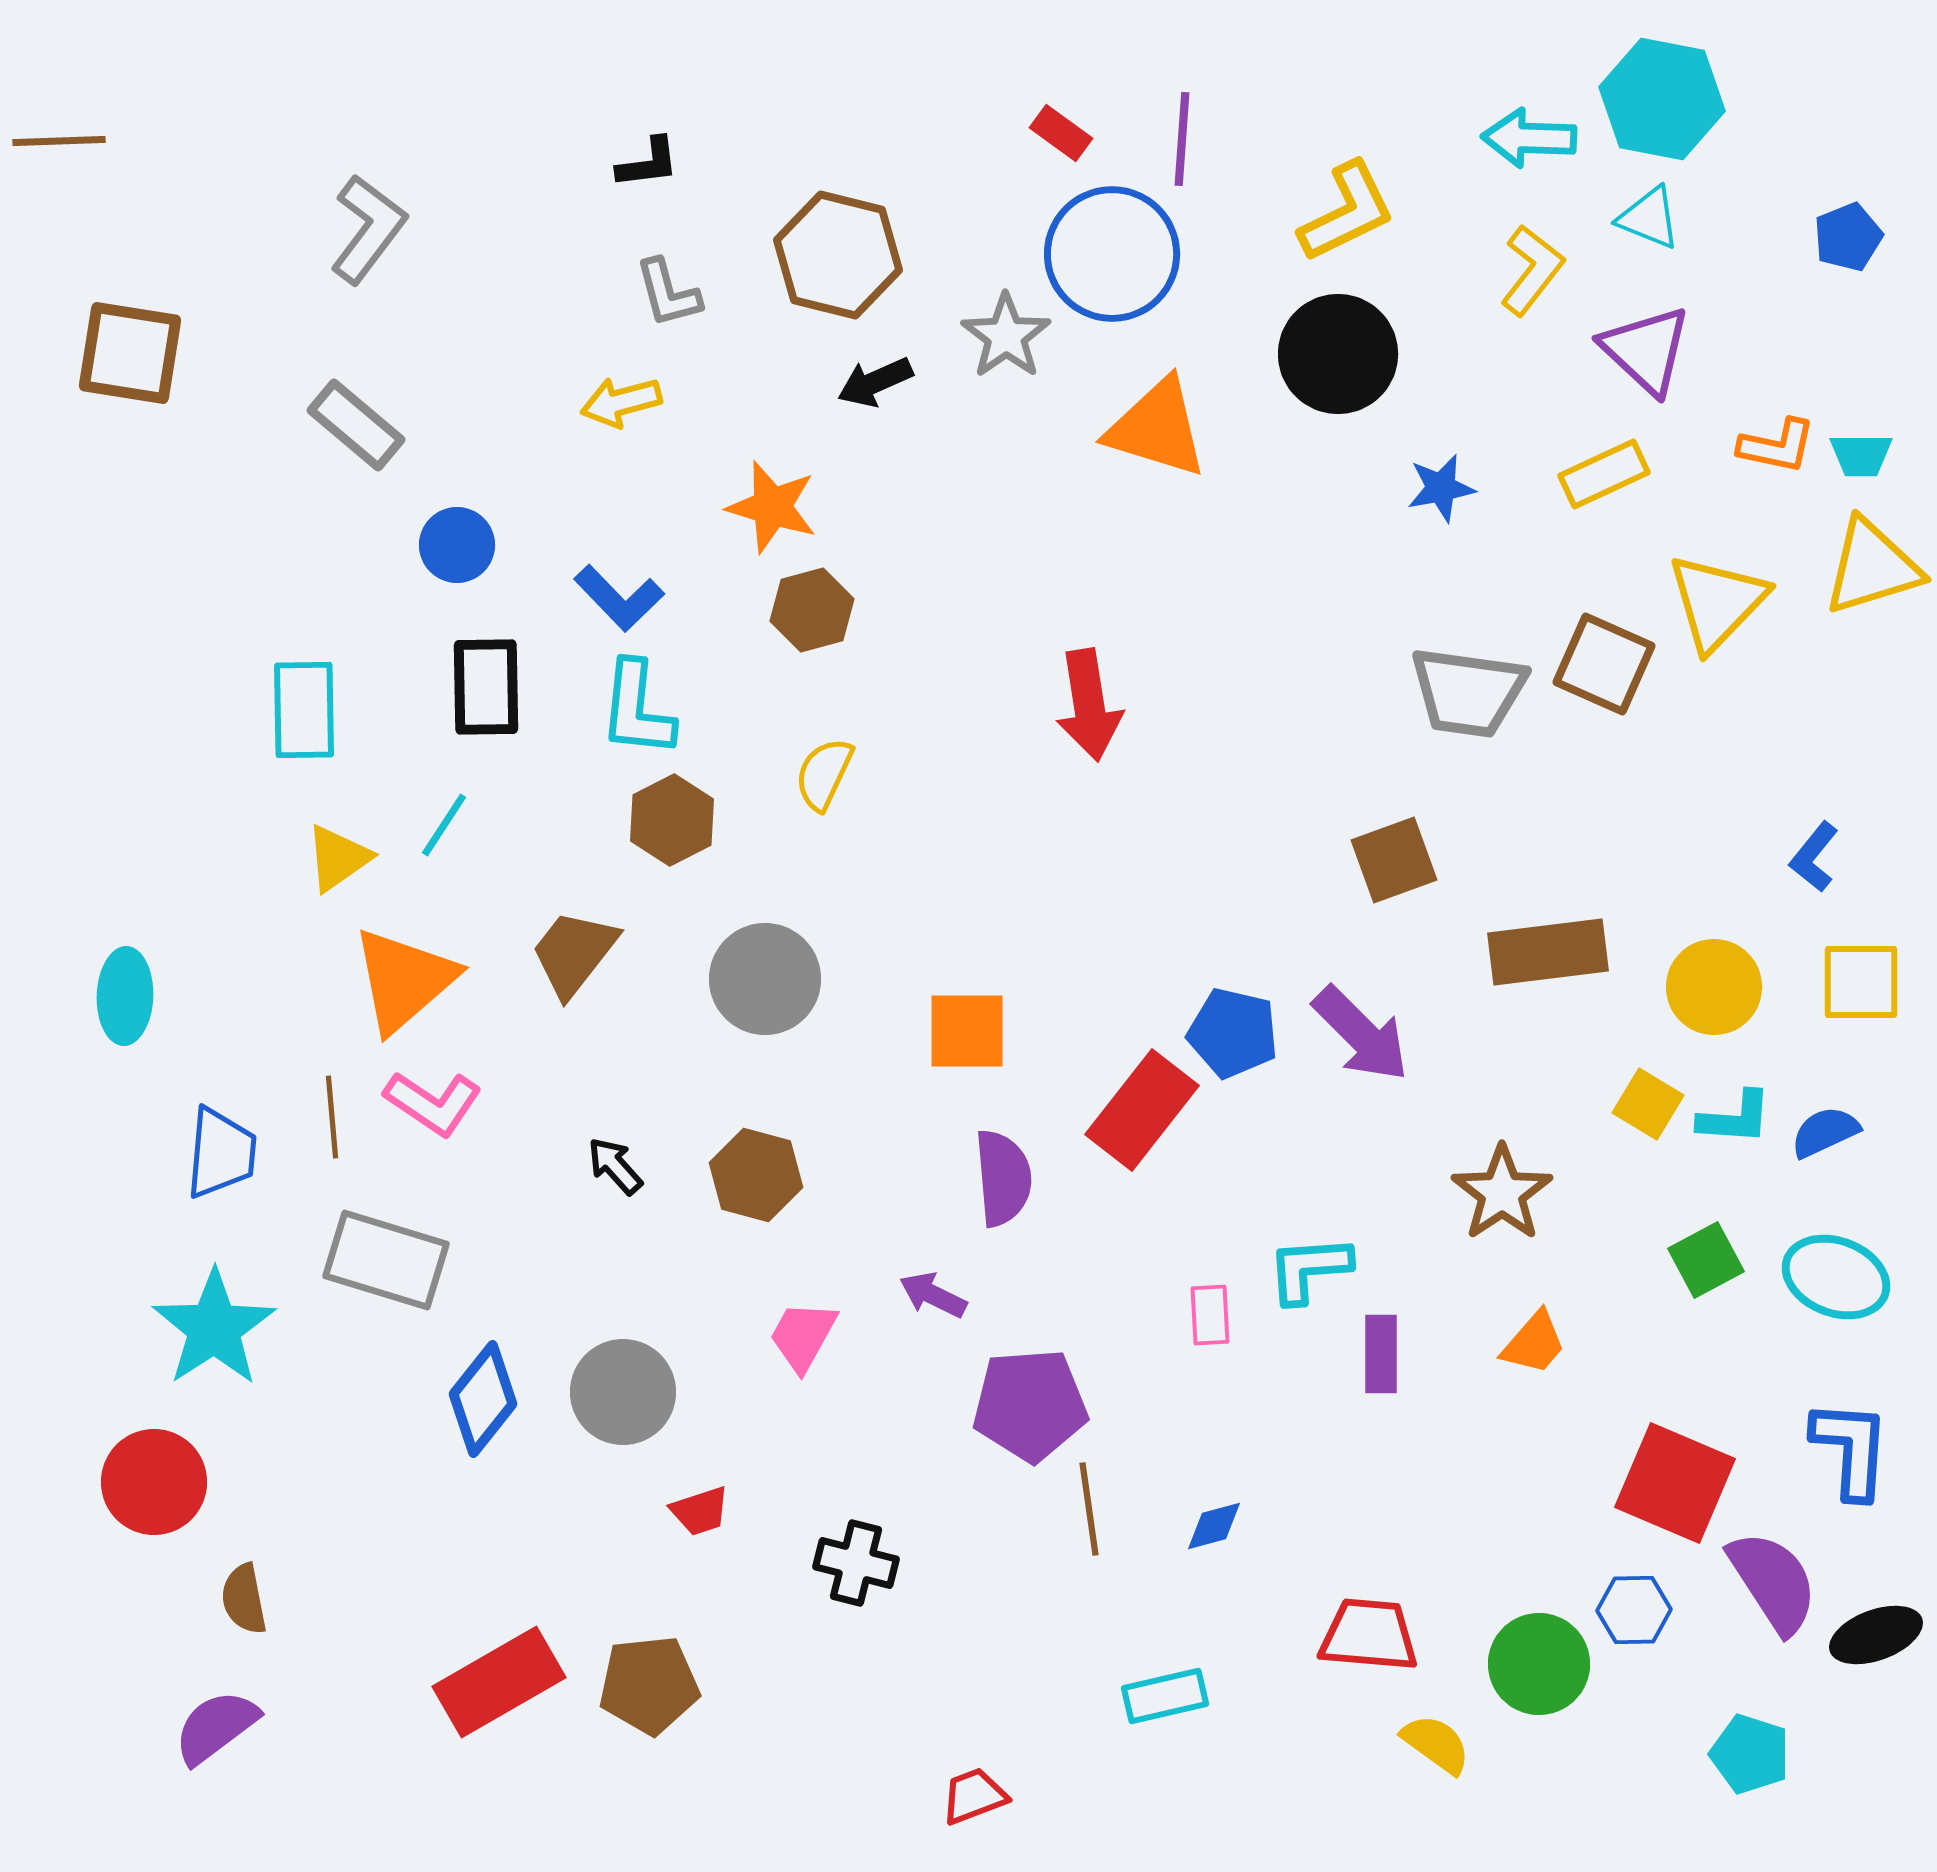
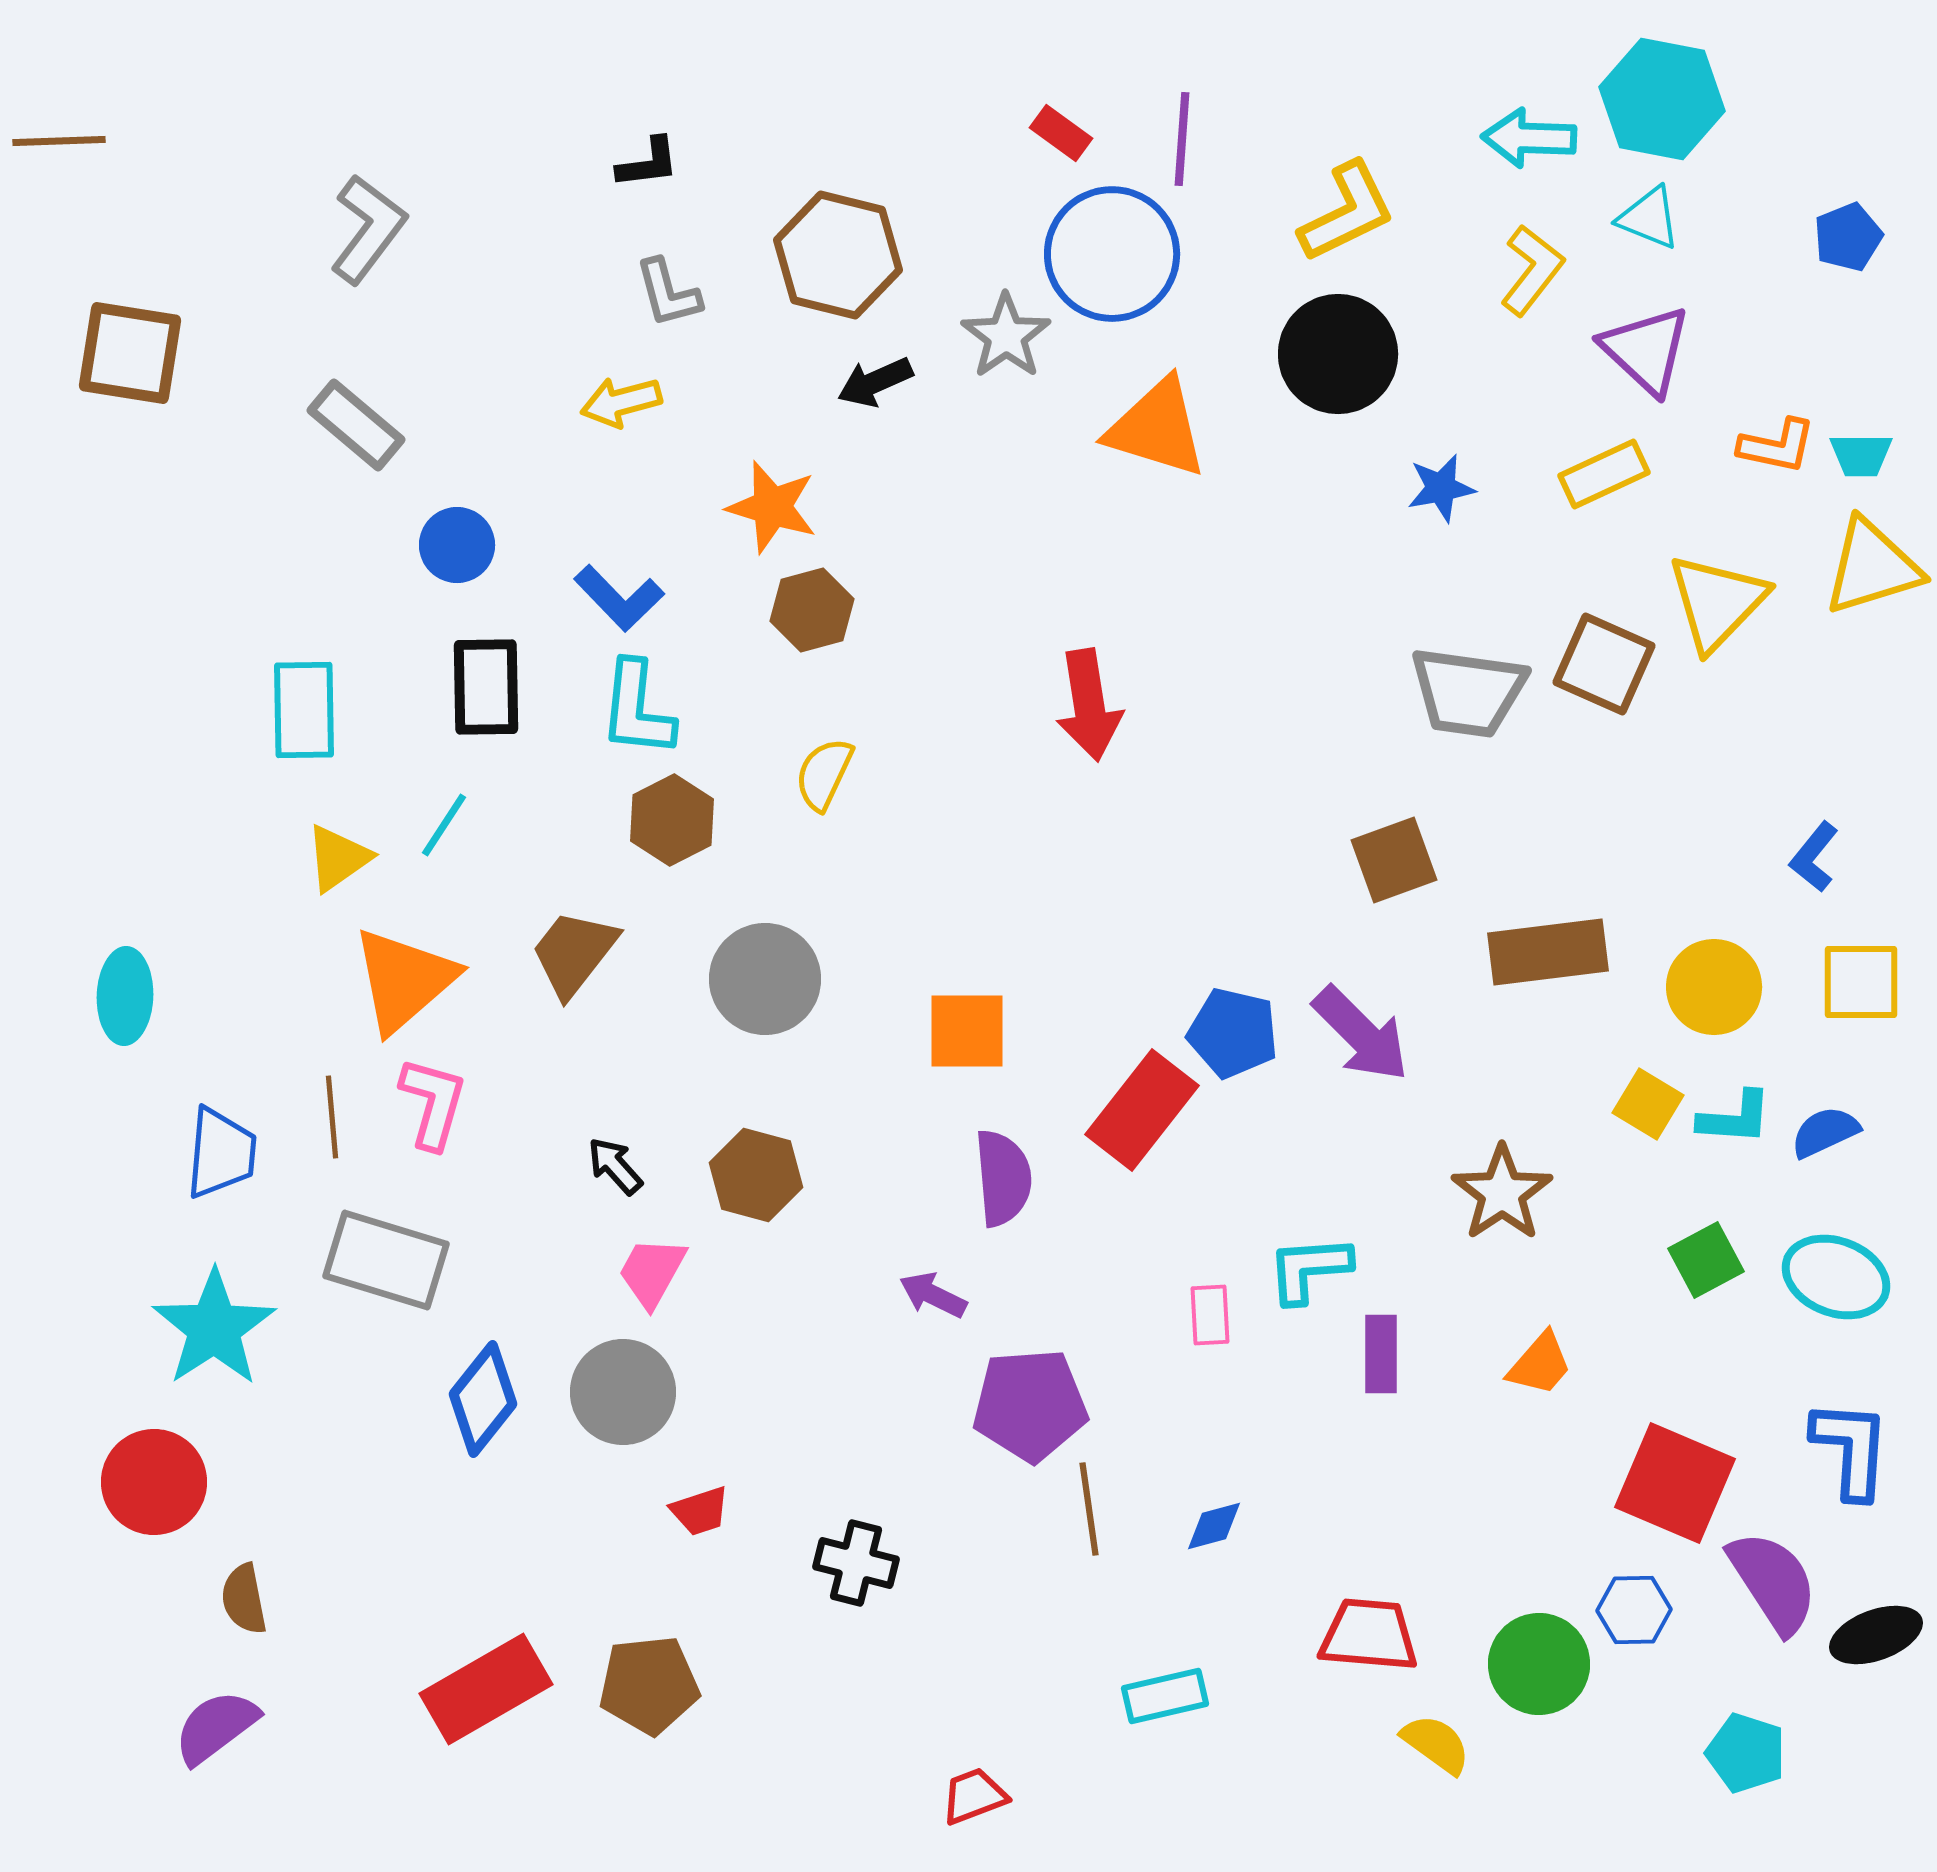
pink L-shape at (433, 1103): rotated 108 degrees counterclockwise
pink trapezoid at (803, 1336): moved 151 px left, 64 px up
orange trapezoid at (1534, 1343): moved 6 px right, 21 px down
red rectangle at (499, 1682): moved 13 px left, 7 px down
cyan pentagon at (1750, 1754): moved 4 px left, 1 px up
